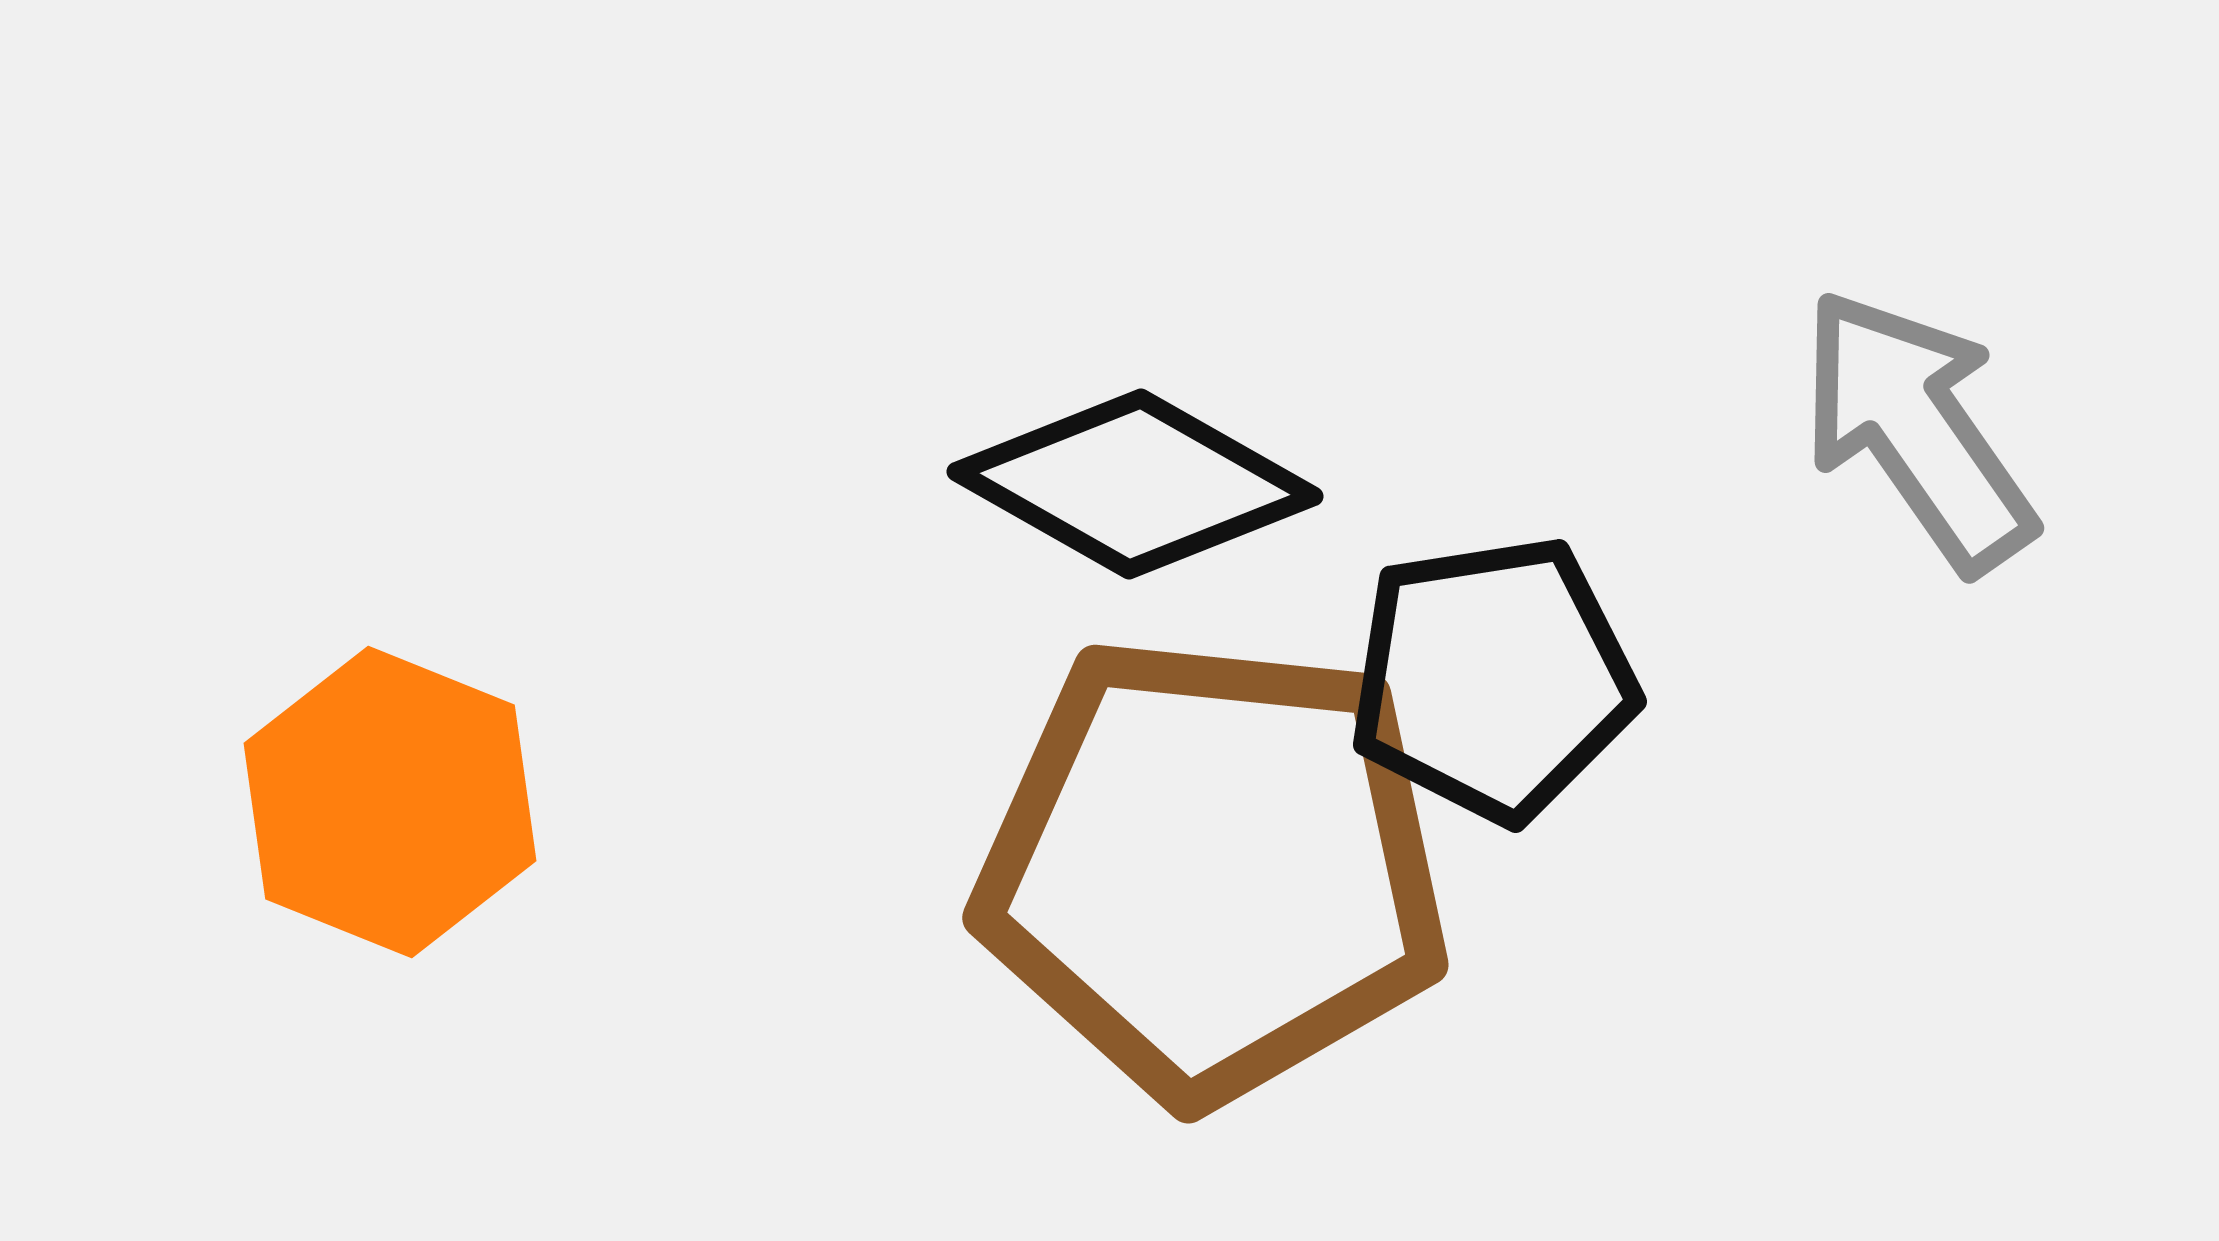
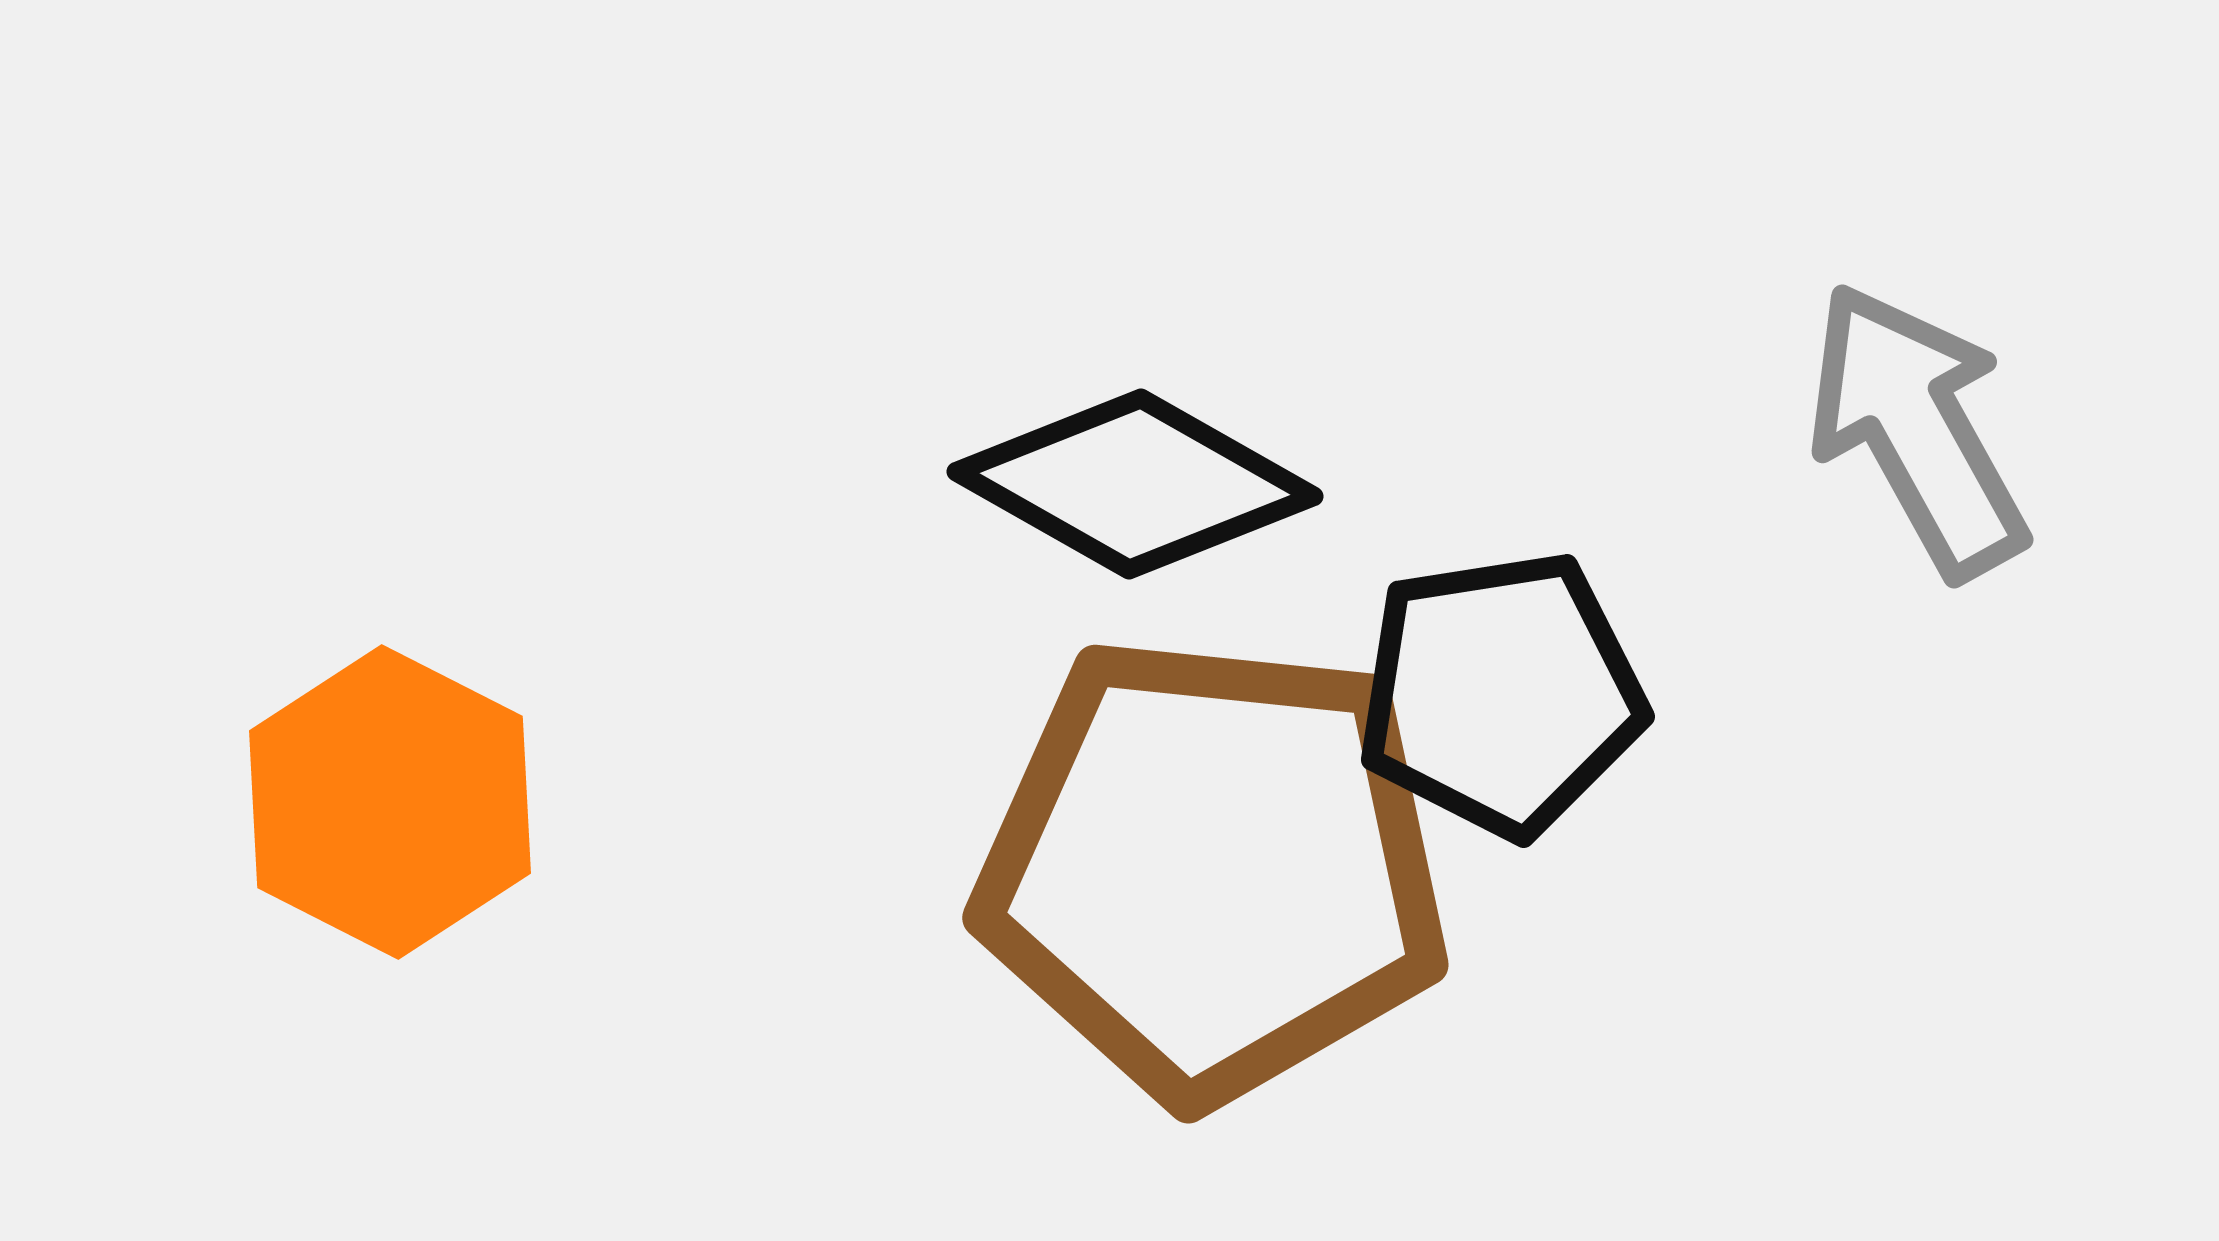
gray arrow: rotated 6 degrees clockwise
black pentagon: moved 8 px right, 15 px down
orange hexagon: rotated 5 degrees clockwise
